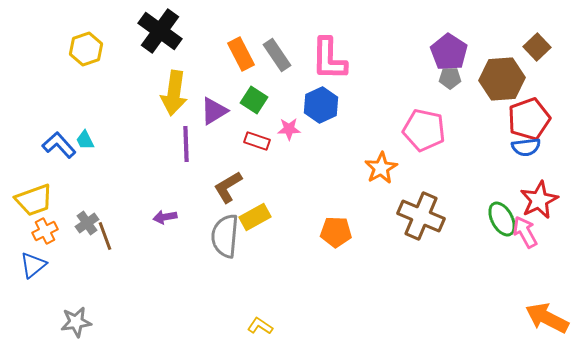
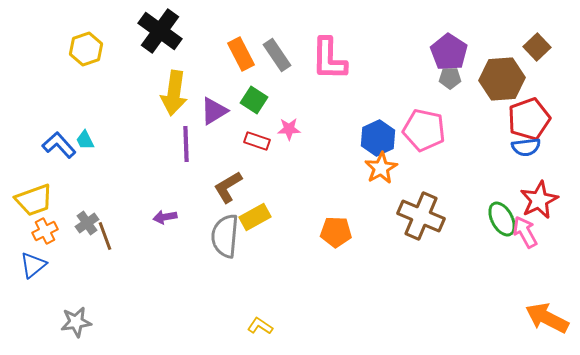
blue hexagon: moved 57 px right, 33 px down
